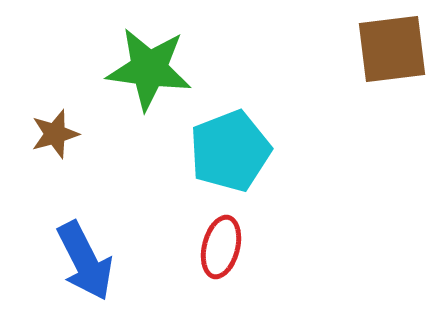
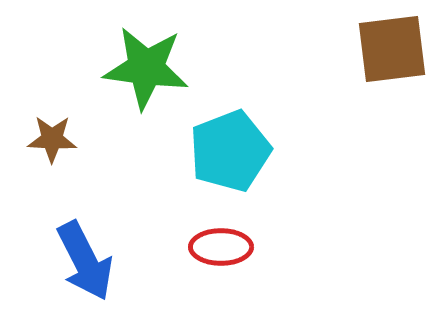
green star: moved 3 px left, 1 px up
brown star: moved 3 px left, 5 px down; rotated 18 degrees clockwise
red ellipse: rotated 76 degrees clockwise
